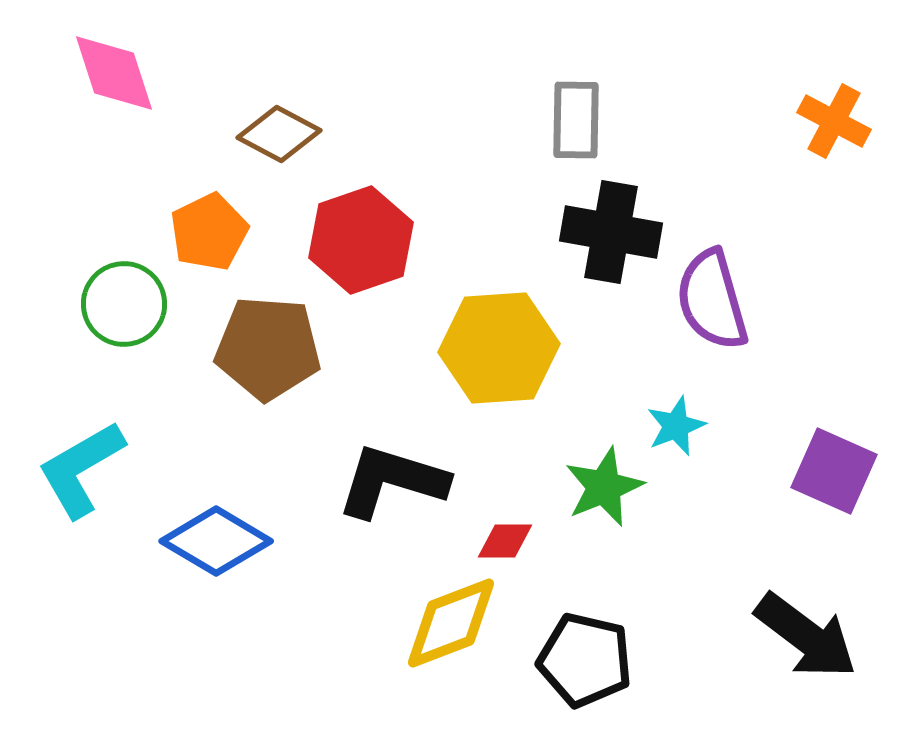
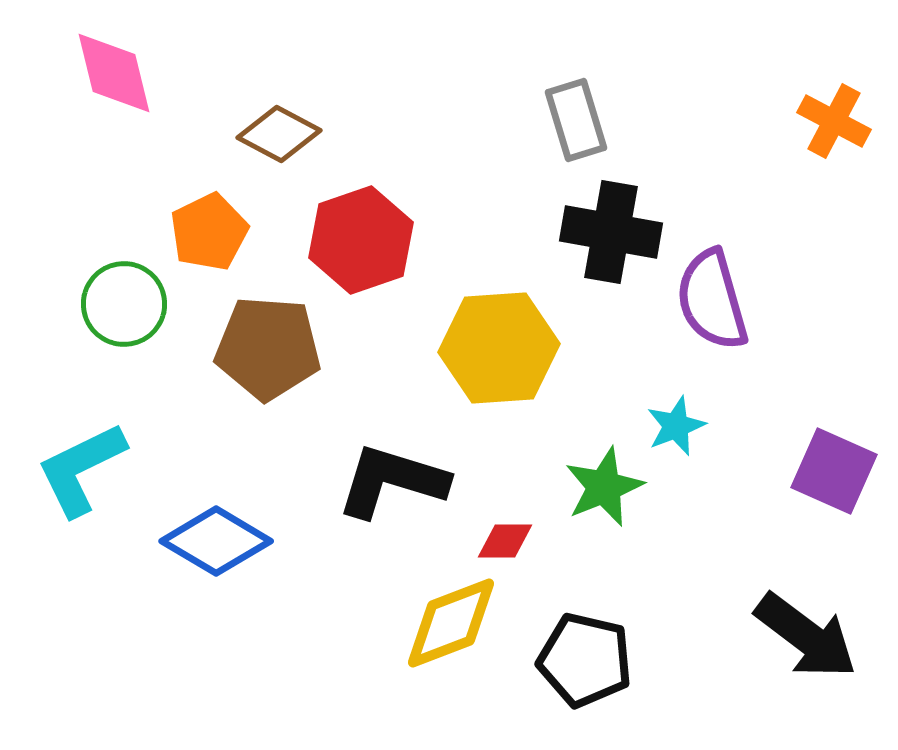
pink diamond: rotated 4 degrees clockwise
gray rectangle: rotated 18 degrees counterclockwise
cyan L-shape: rotated 4 degrees clockwise
